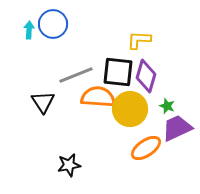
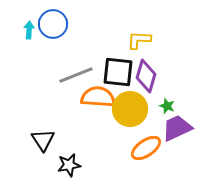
black triangle: moved 38 px down
